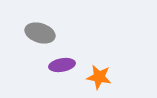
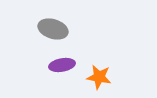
gray ellipse: moved 13 px right, 4 px up
